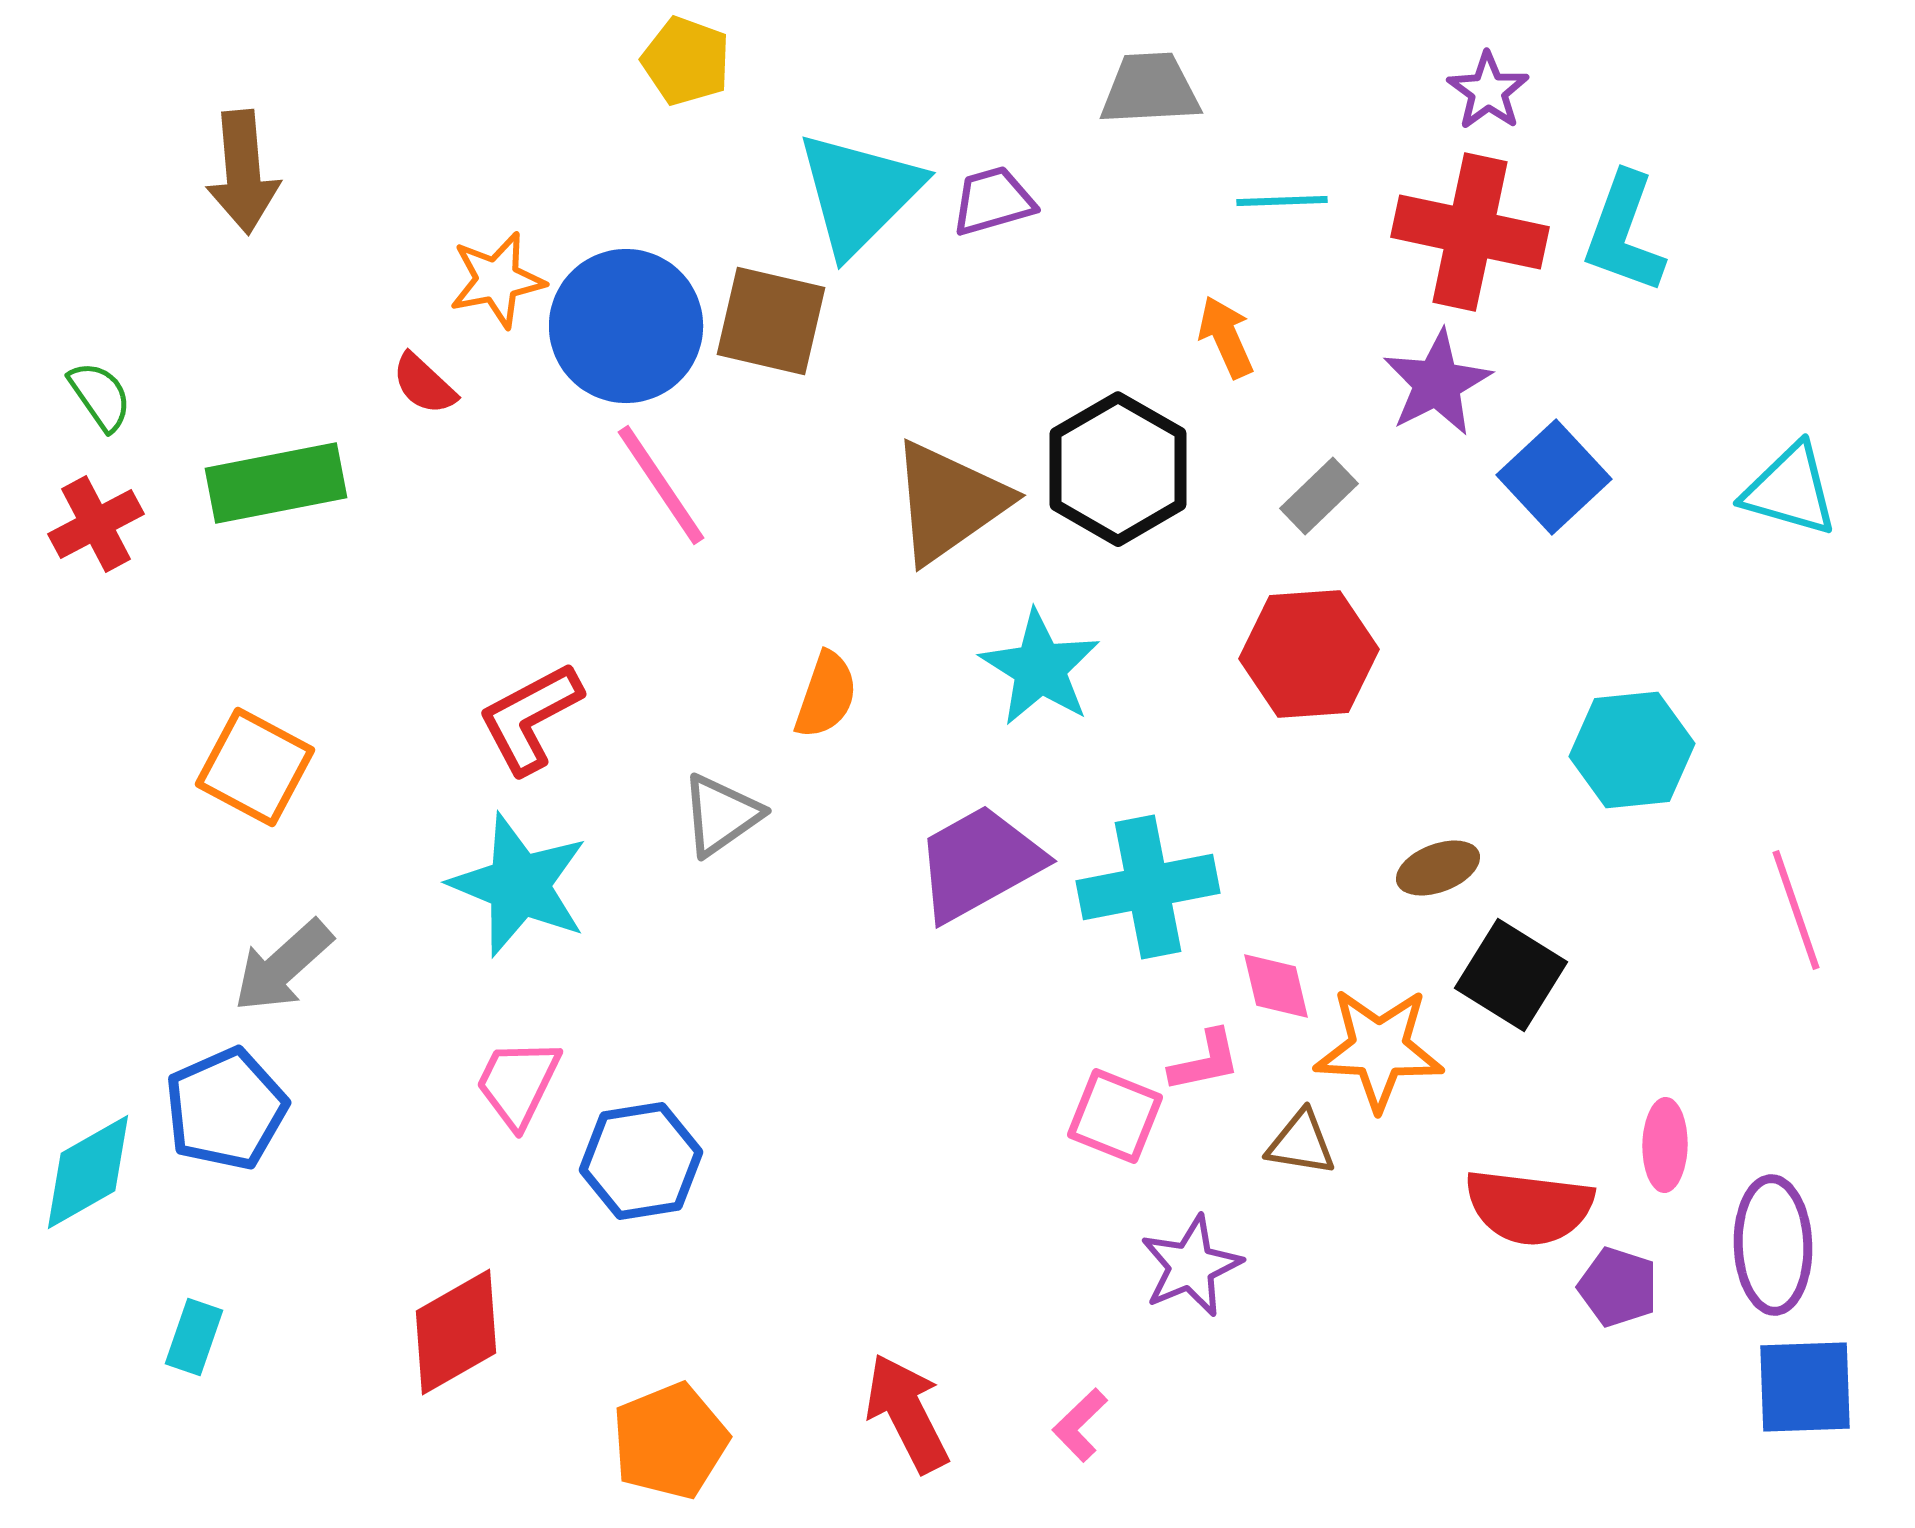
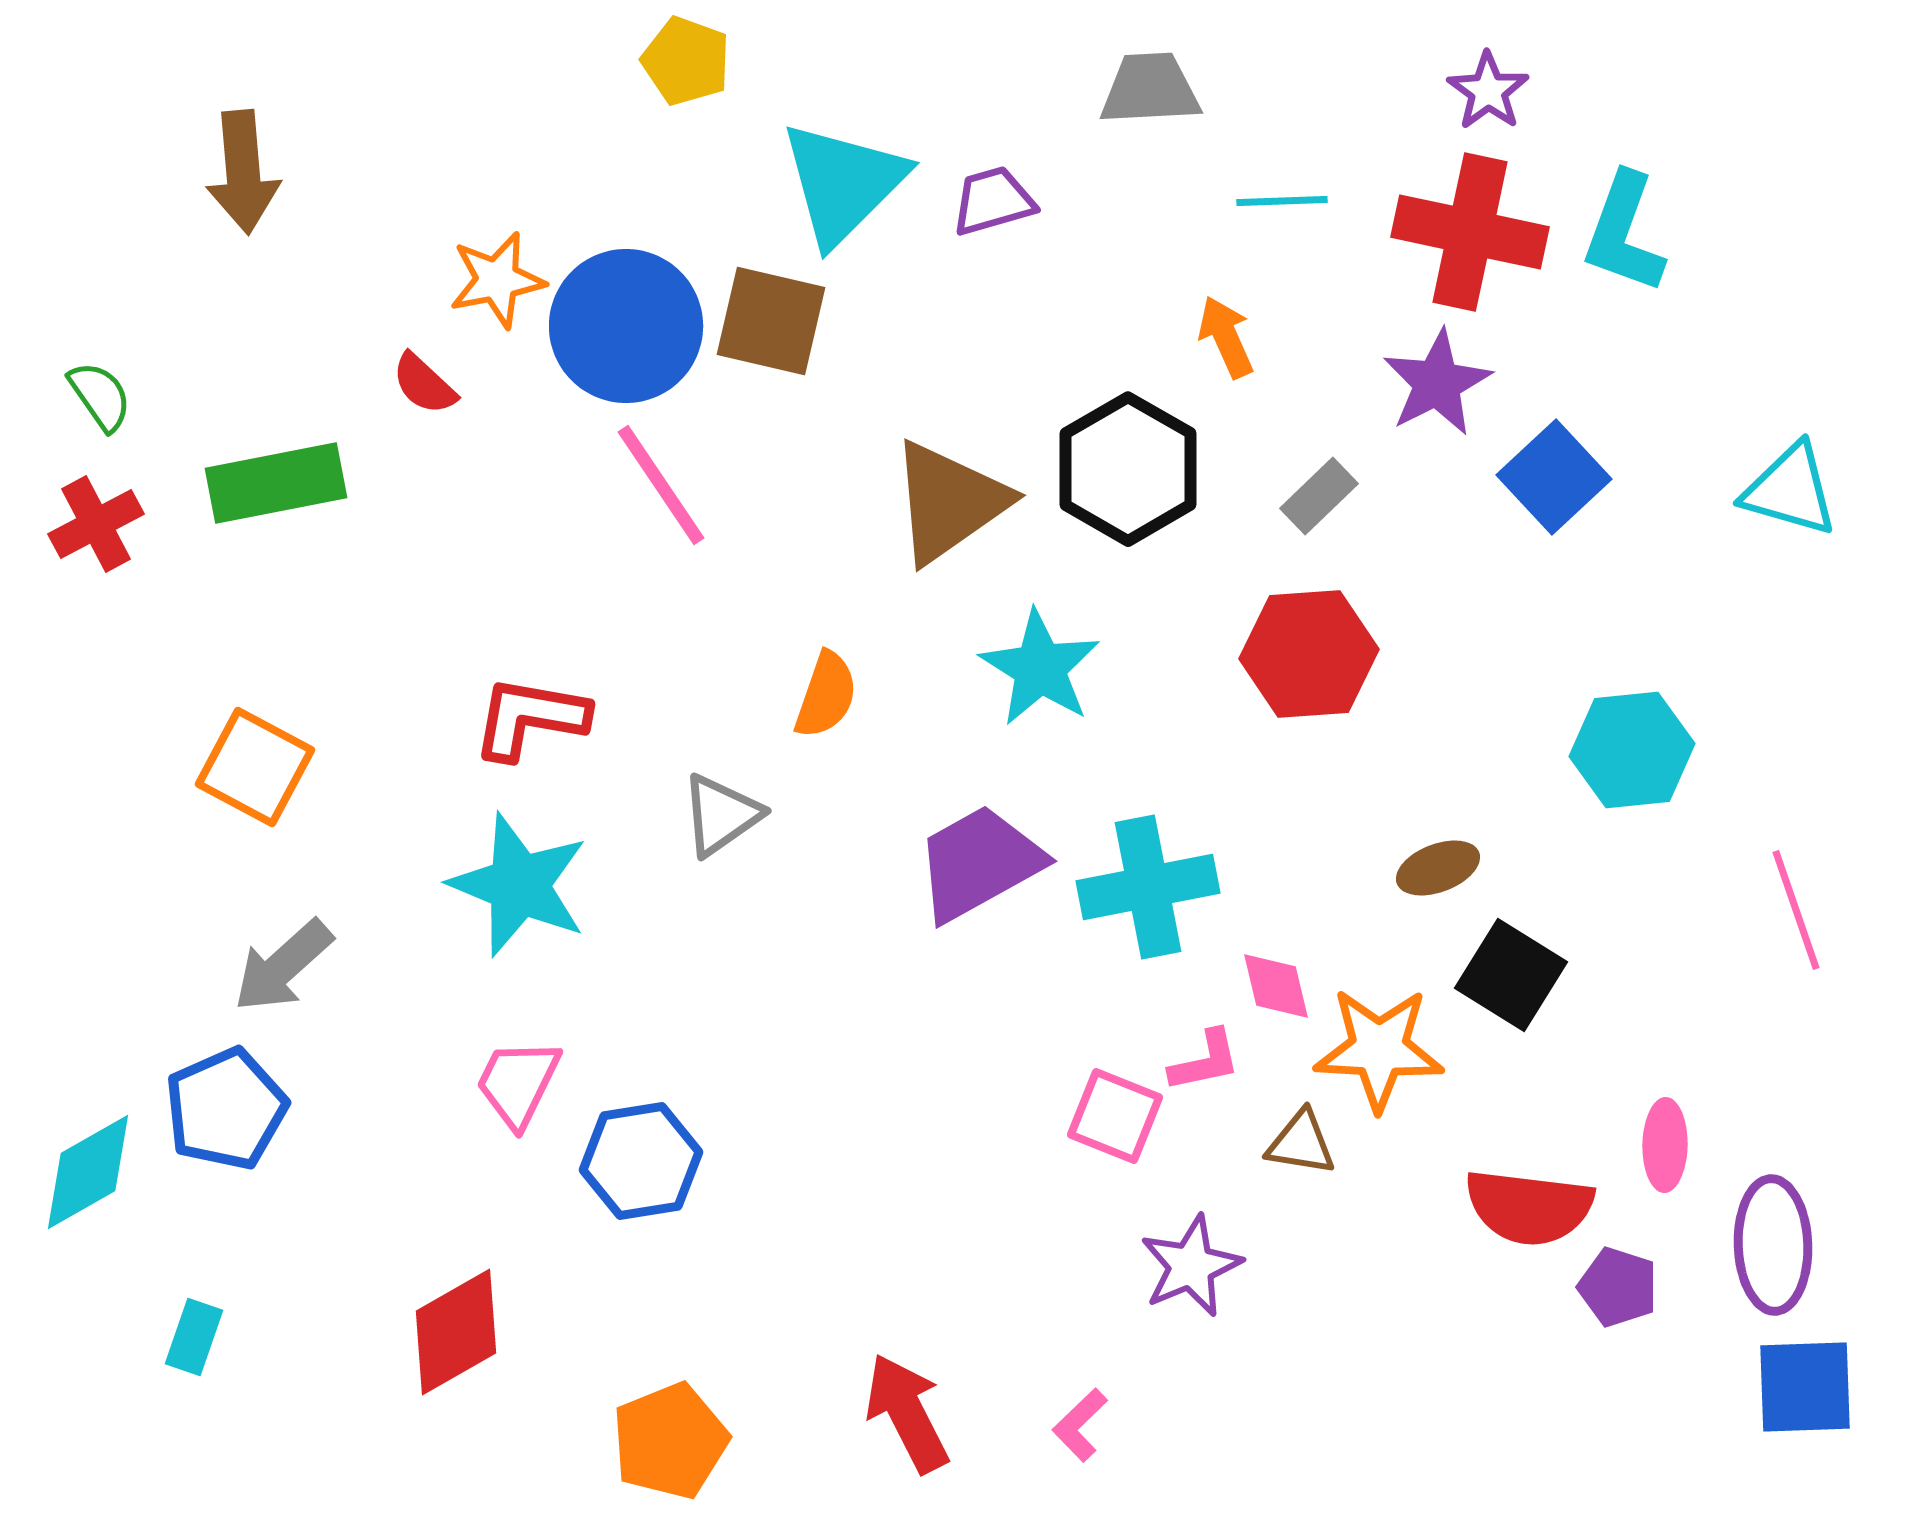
cyan triangle at (859, 193): moved 16 px left, 10 px up
black hexagon at (1118, 469): moved 10 px right
red L-shape at (530, 718): rotated 38 degrees clockwise
